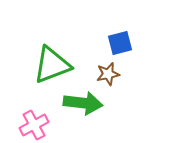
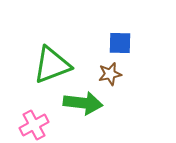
blue square: rotated 15 degrees clockwise
brown star: moved 2 px right
